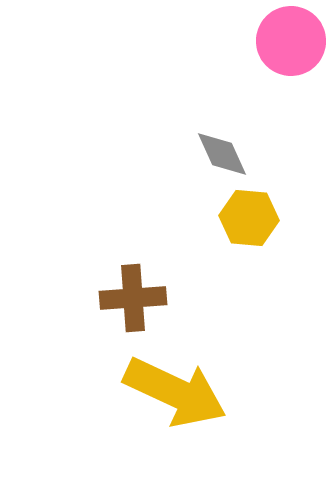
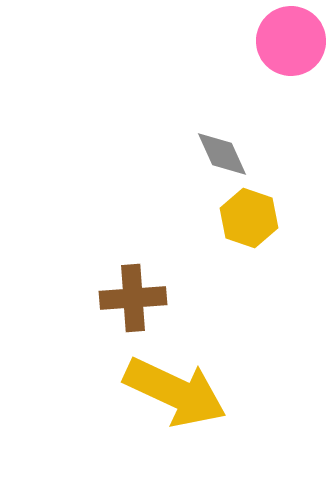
yellow hexagon: rotated 14 degrees clockwise
